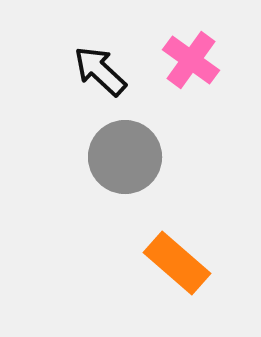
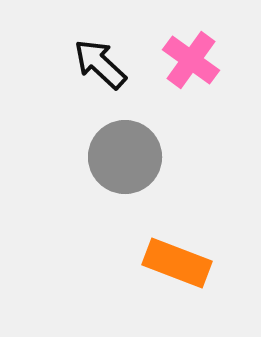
black arrow: moved 7 px up
orange rectangle: rotated 20 degrees counterclockwise
